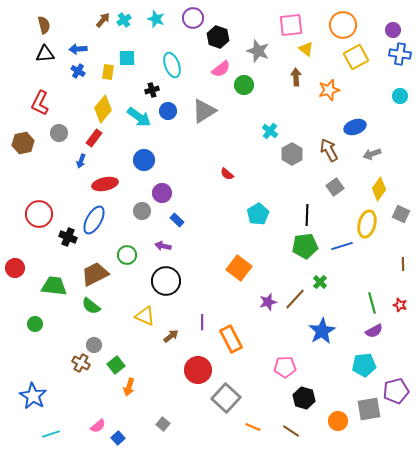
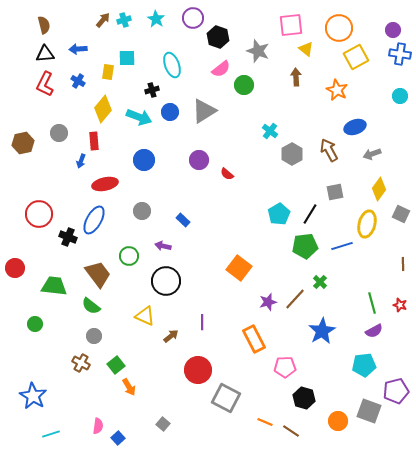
cyan star at (156, 19): rotated 12 degrees clockwise
cyan cross at (124, 20): rotated 16 degrees clockwise
orange circle at (343, 25): moved 4 px left, 3 px down
blue cross at (78, 71): moved 10 px down
orange star at (329, 90): moved 8 px right; rotated 30 degrees counterclockwise
red L-shape at (40, 103): moved 5 px right, 19 px up
blue circle at (168, 111): moved 2 px right, 1 px down
cyan arrow at (139, 117): rotated 15 degrees counterclockwise
red rectangle at (94, 138): moved 3 px down; rotated 42 degrees counterclockwise
gray square at (335, 187): moved 5 px down; rotated 24 degrees clockwise
purple circle at (162, 193): moved 37 px right, 33 px up
cyan pentagon at (258, 214): moved 21 px right
black line at (307, 215): moved 3 px right, 1 px up; rotated 30 degrees clockwise
blue rectangle at (177, 220): moved 6 px right
green circle at (127, 255): moved 2 px right, 1 px down
brown trapezoid at (95, 274): moved 3 px right; rotated 80 degrees clockwise
orange rectangle at (231, 339): moved 23 px right
gray circle at (94, 345): moved 9 px up
orange arrow at (129, 387): rotated 48 degrees counterclockwise
gray square at (226, 398): rotated 16 degrees counterclockwise
gray square at (369, 409): moved 2 px down; rotated 30 degrees clockwise
pink semicircle at (98, 426): rotated 42 degrees counterclockwise
orange line at (253, 427): moved 12 px right, 5 px up
